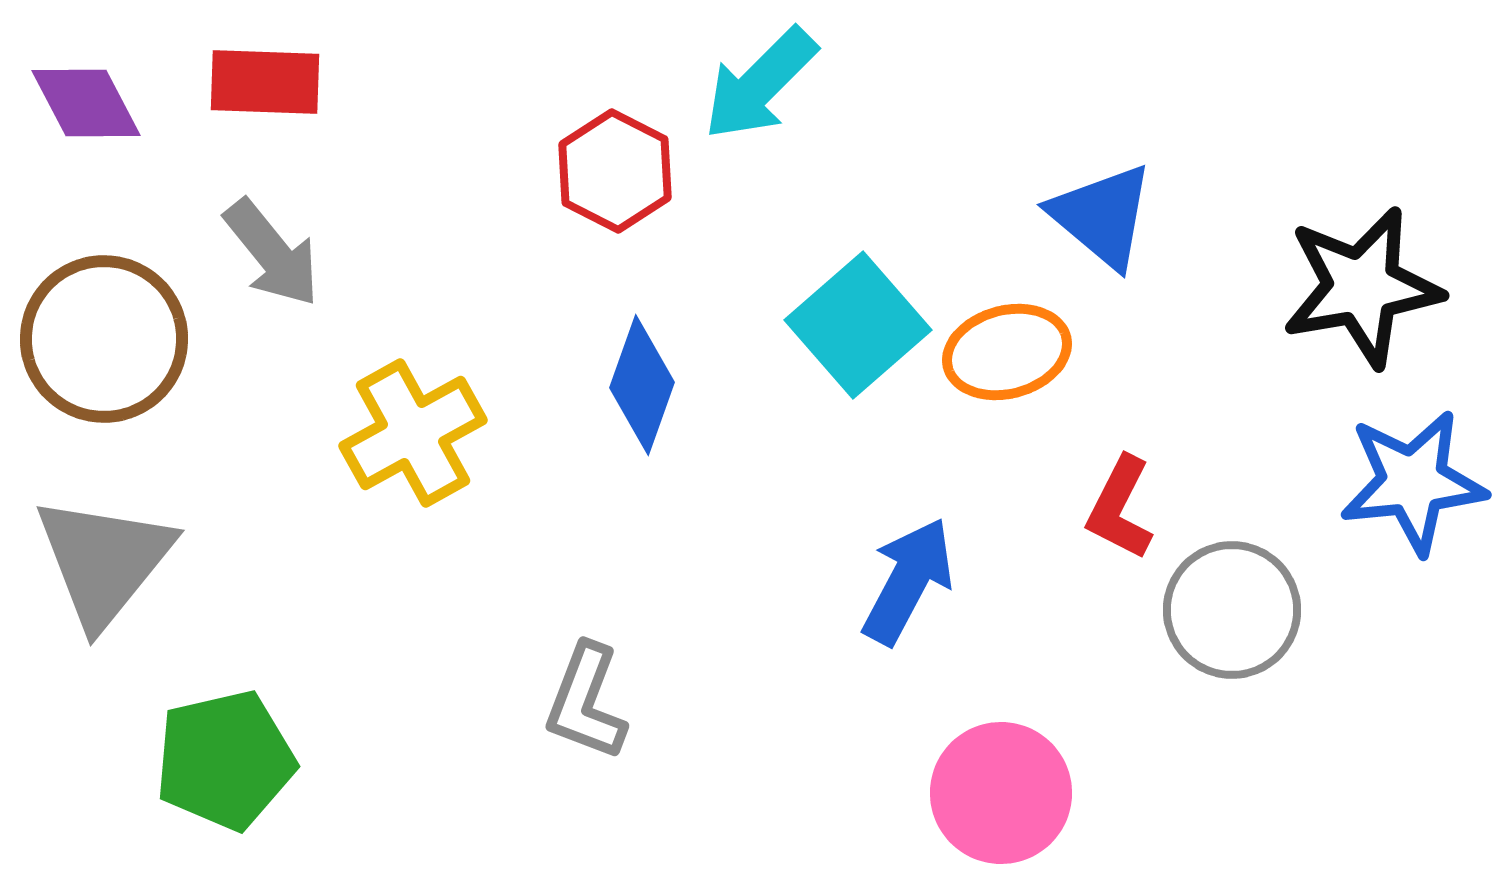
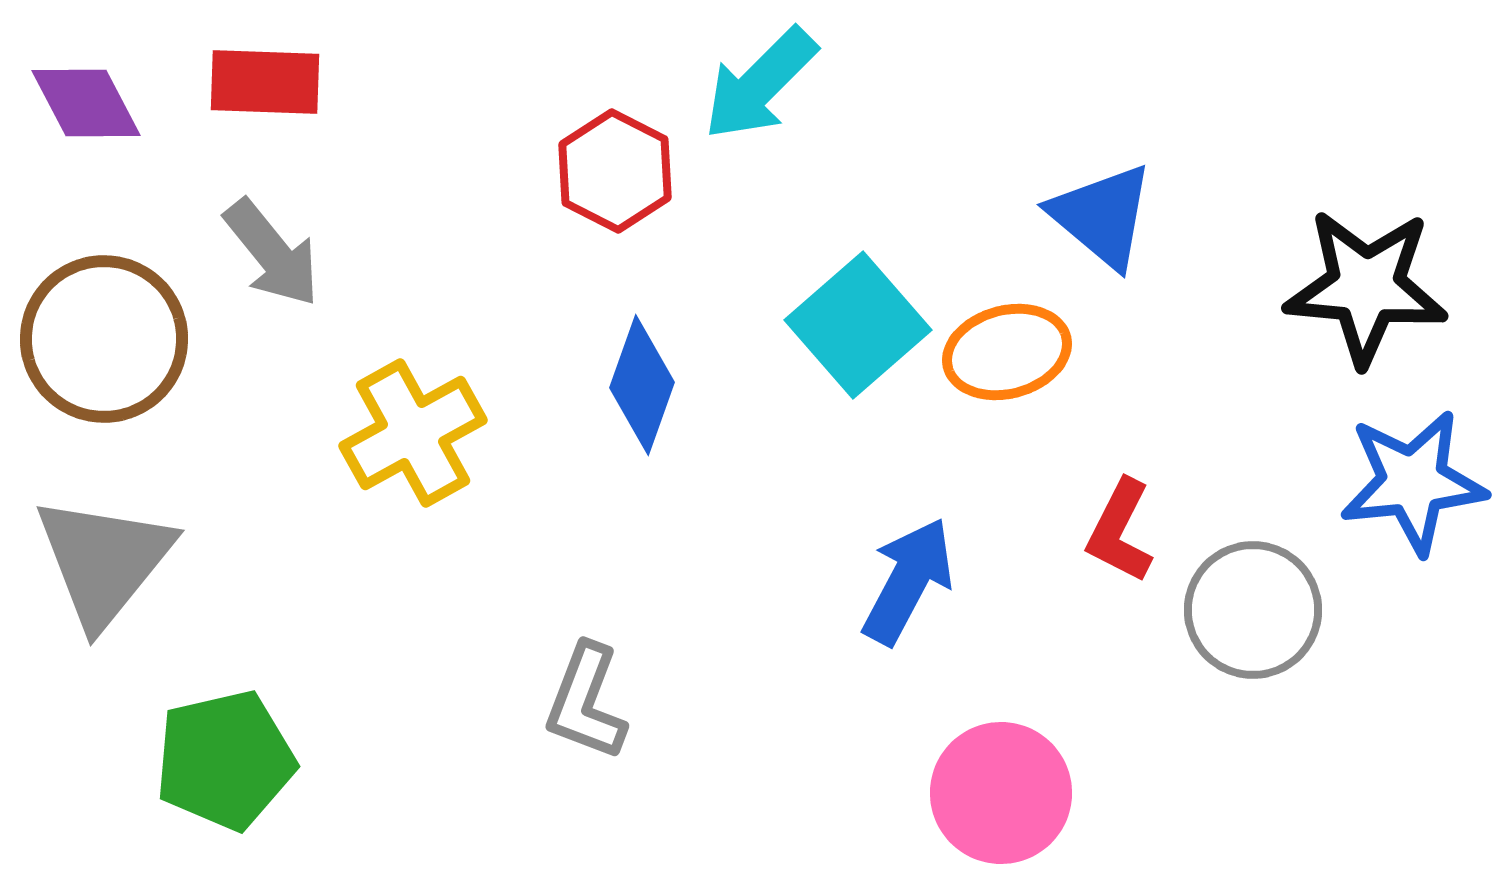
black star: moved 4 px right; rotated 15 degrees clockwise
red L-shape: moved 23 px down
gray circle: moved 21 px right
